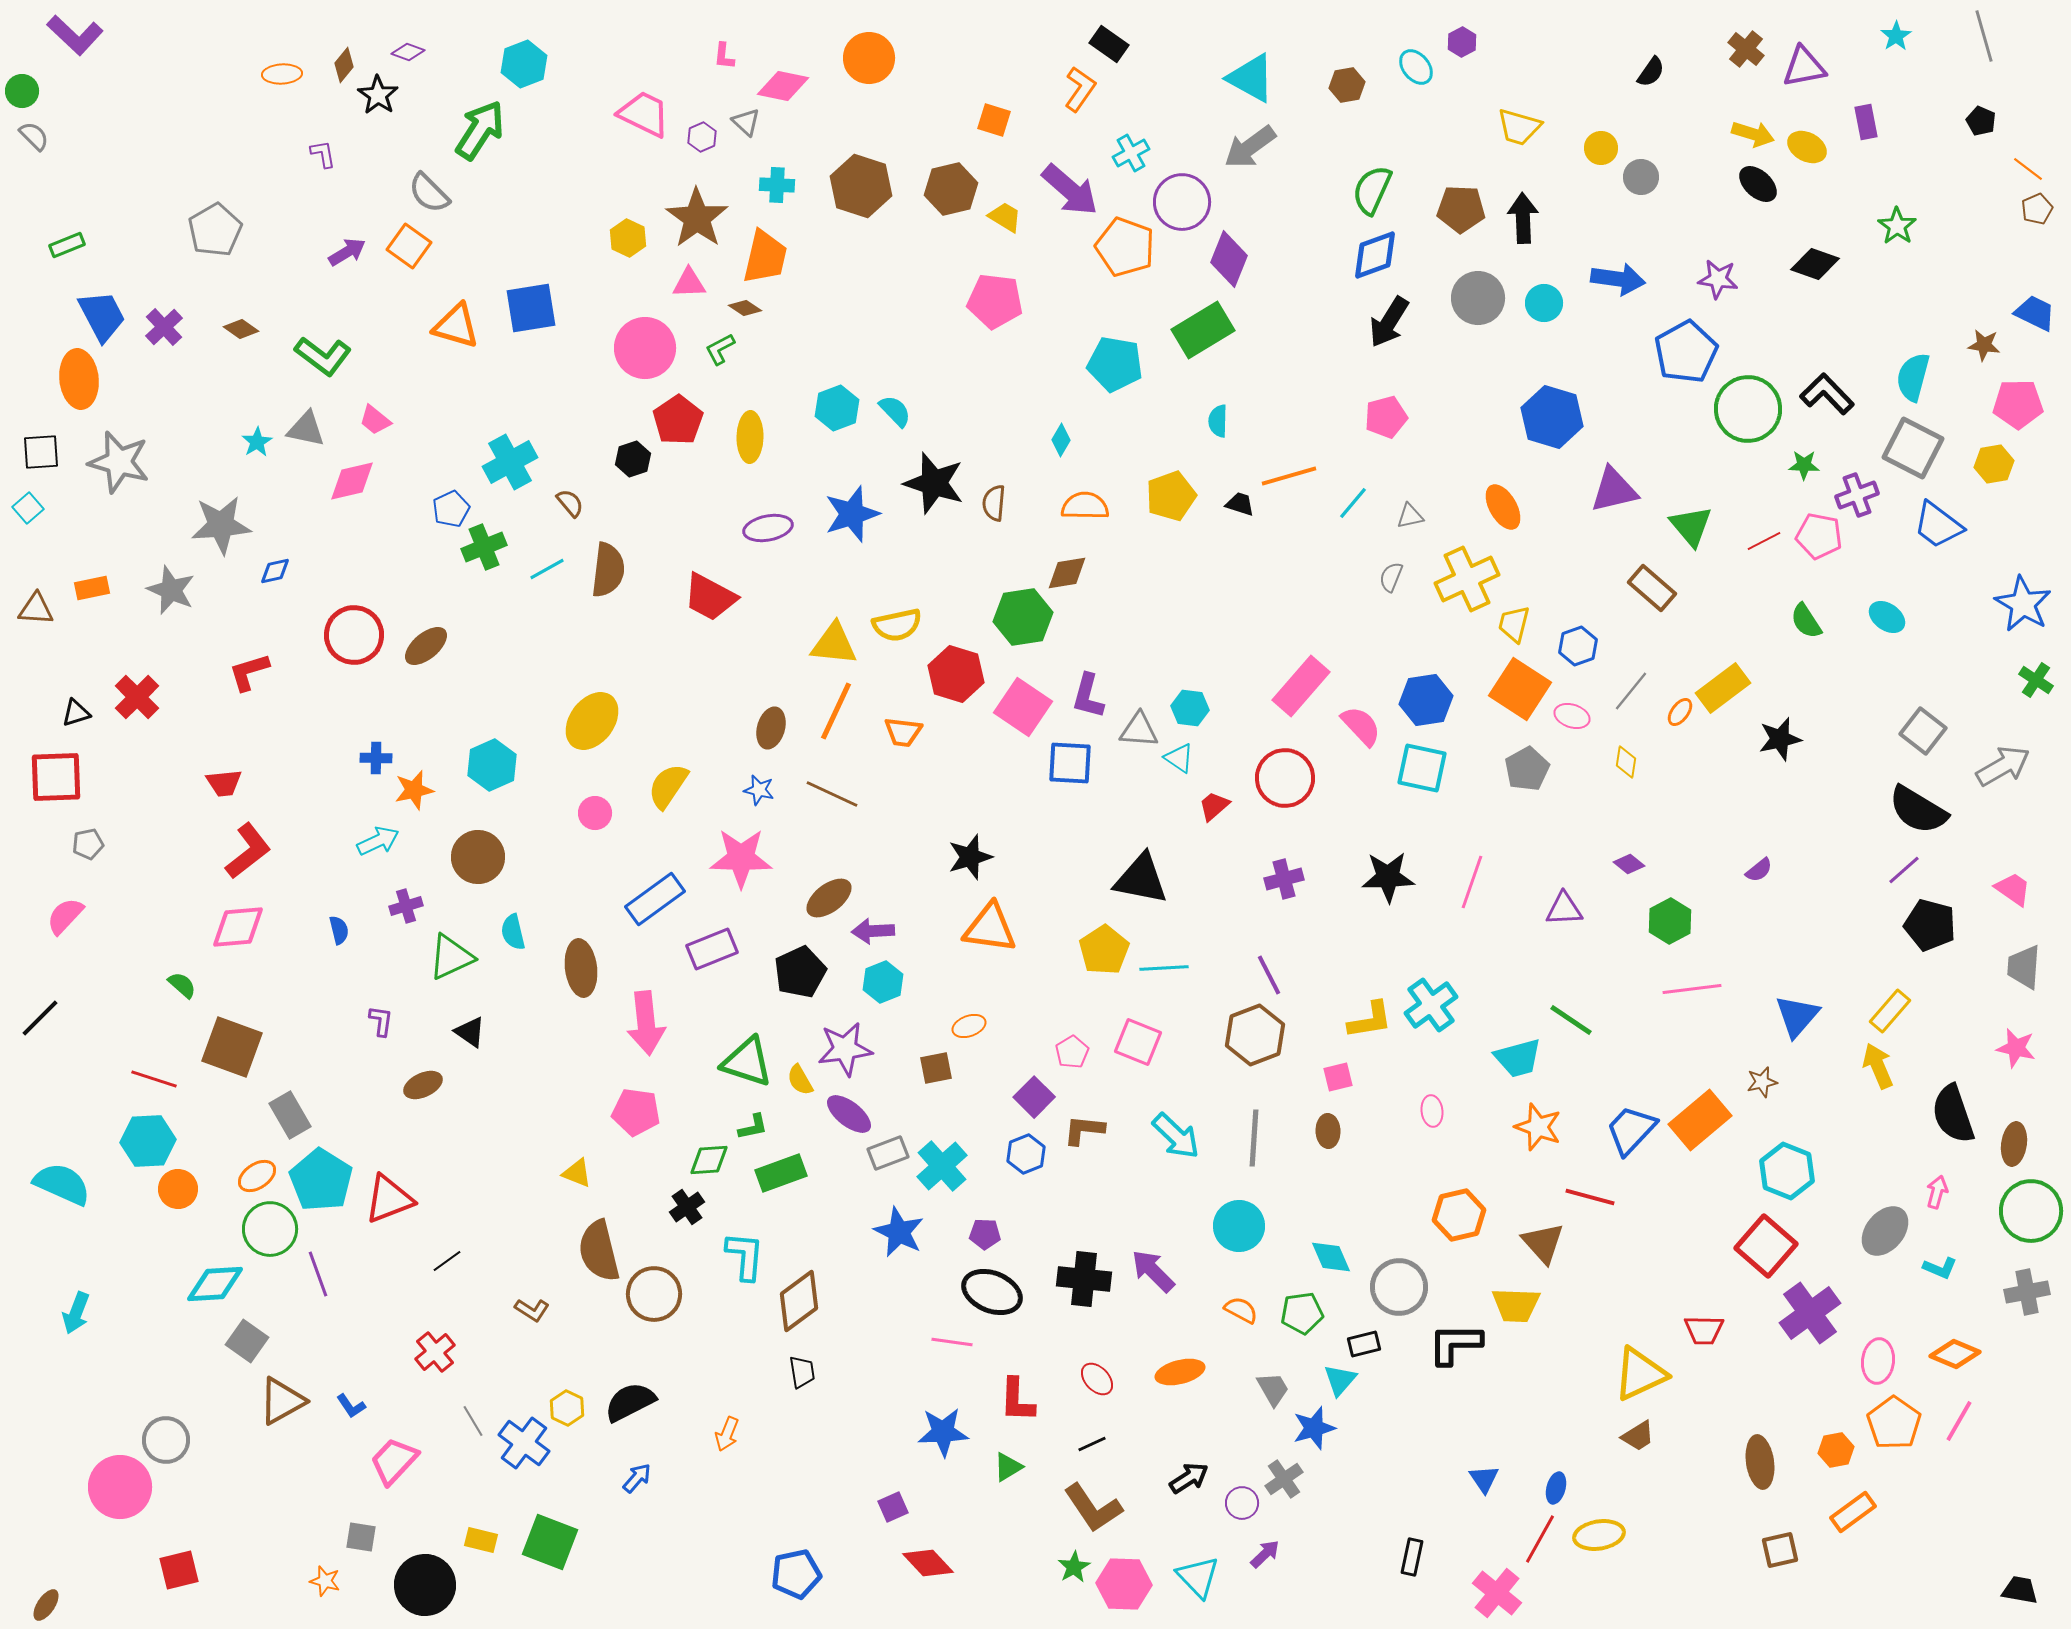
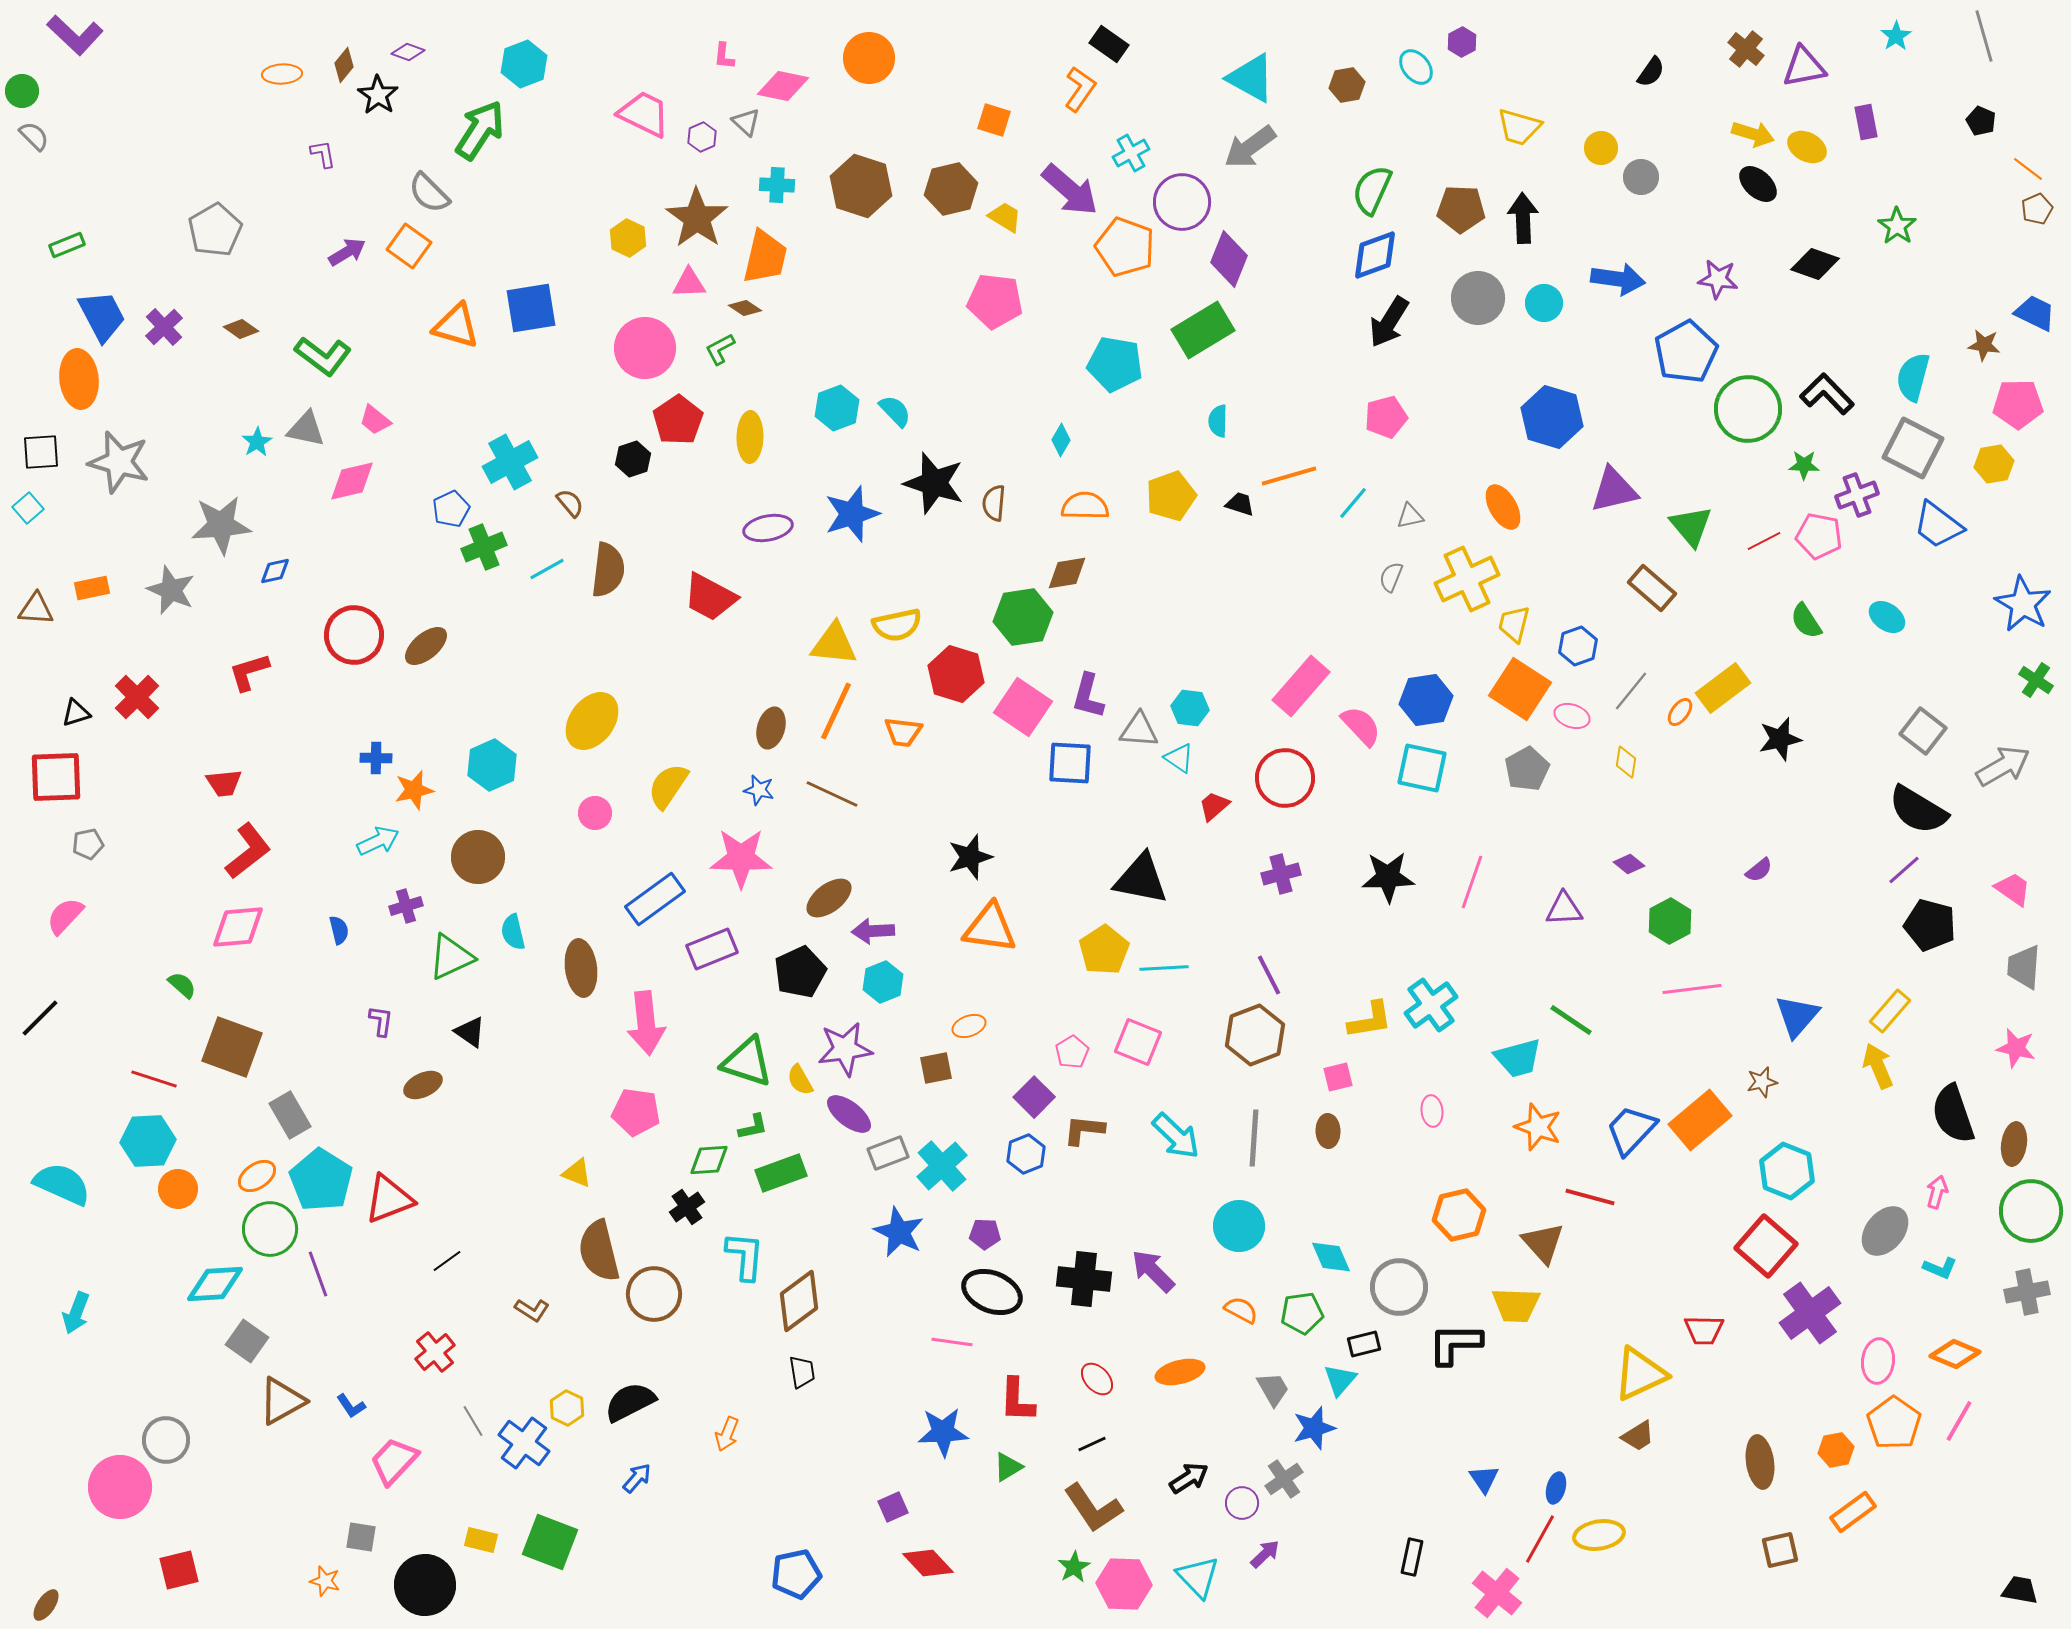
purple cross at (1284, 879): moved 3 px left, 5 px up
